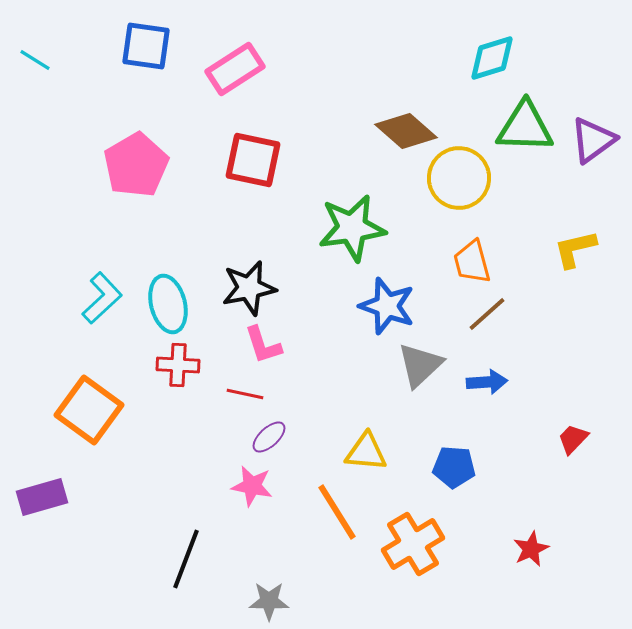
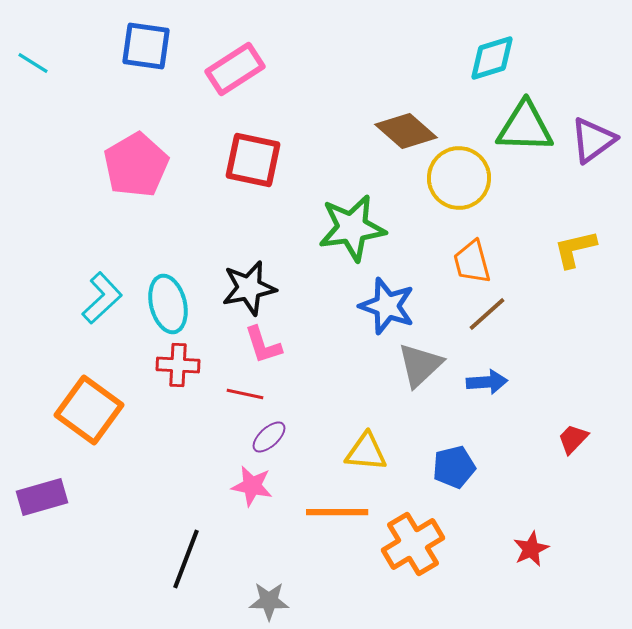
cyan line: moved 2 px left, 3 px down
blue pentagon: rotated 18 degrees counterclockwise
orange line: rotated 58 degrees counterclockwise
